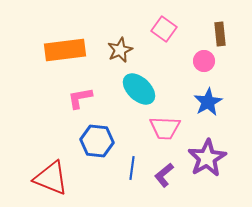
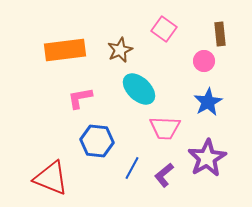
blue line: rotated 20 degrees clockwise
